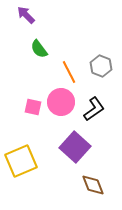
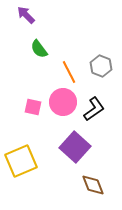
pink circle: moved 2 px right
